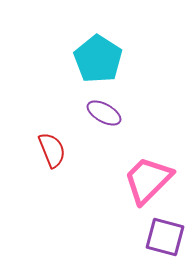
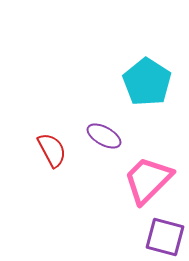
cyan pentagon: moved 49 px right, 23 px down
purple ellipse: moved 23 px down
red semicircle: rotated 6 degrees counterclockwise
